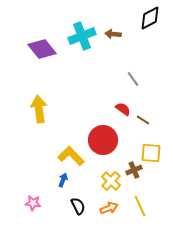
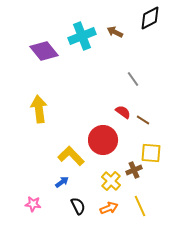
brown arrow: moved 2 px right, 2 px up; rotated 21 degrees clockwise
purple diamond: moved 2 px right, 2 px down
red semicircle: moved 3 px down
blue arrow: moved 1 px left, 2 px down; rotated 32 degrees clockwise
pink star: moved 1 px down
